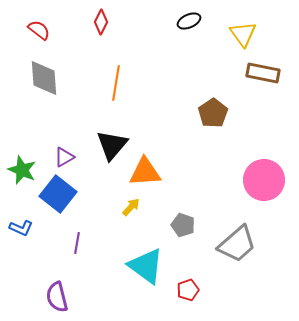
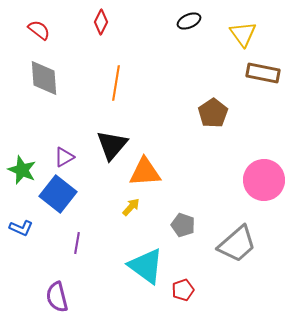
red pentagon: moved 5 px left
